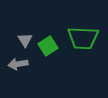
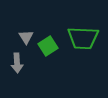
gray triangle: moved 1 px right, 3 px up
gray arrow: moved 1 px left, 1 px up; rotated 84 degrees counterclockwise
